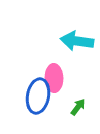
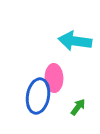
cyan arrow: moved 2 px left
